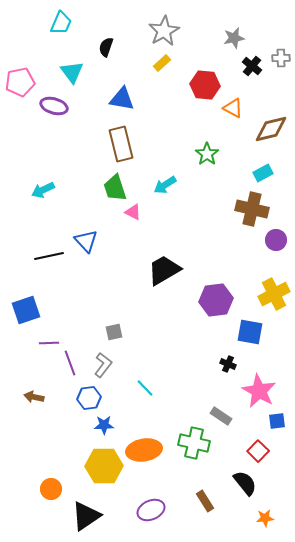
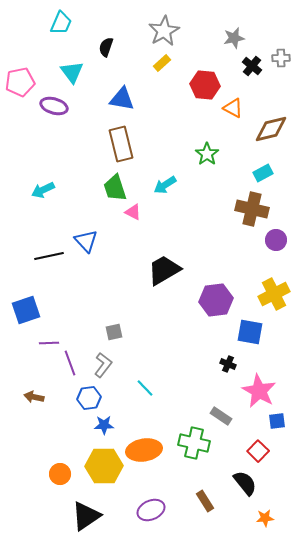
orange circle at (51, 489): moved 9 px right, 15 px up
